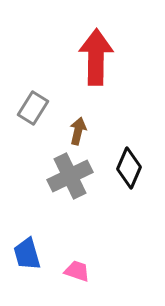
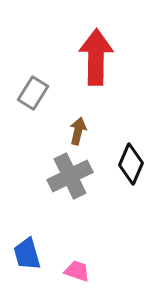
gray rectangle: moved 15 px up
black diamond: moved 2 px right, 4 px up
